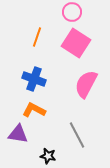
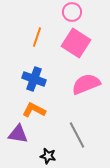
pink semicircle: rotated 40 degrees clockwise
